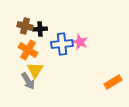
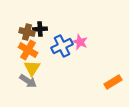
brown cross: moved 2 px right, 6 px down
blue cross: moved 2 px down; rotated 20 degrees counterclockwise
yellow triangle: moved 3 px left, 2 px up
gray arrow: rotated 24 degrees counterclockwise
